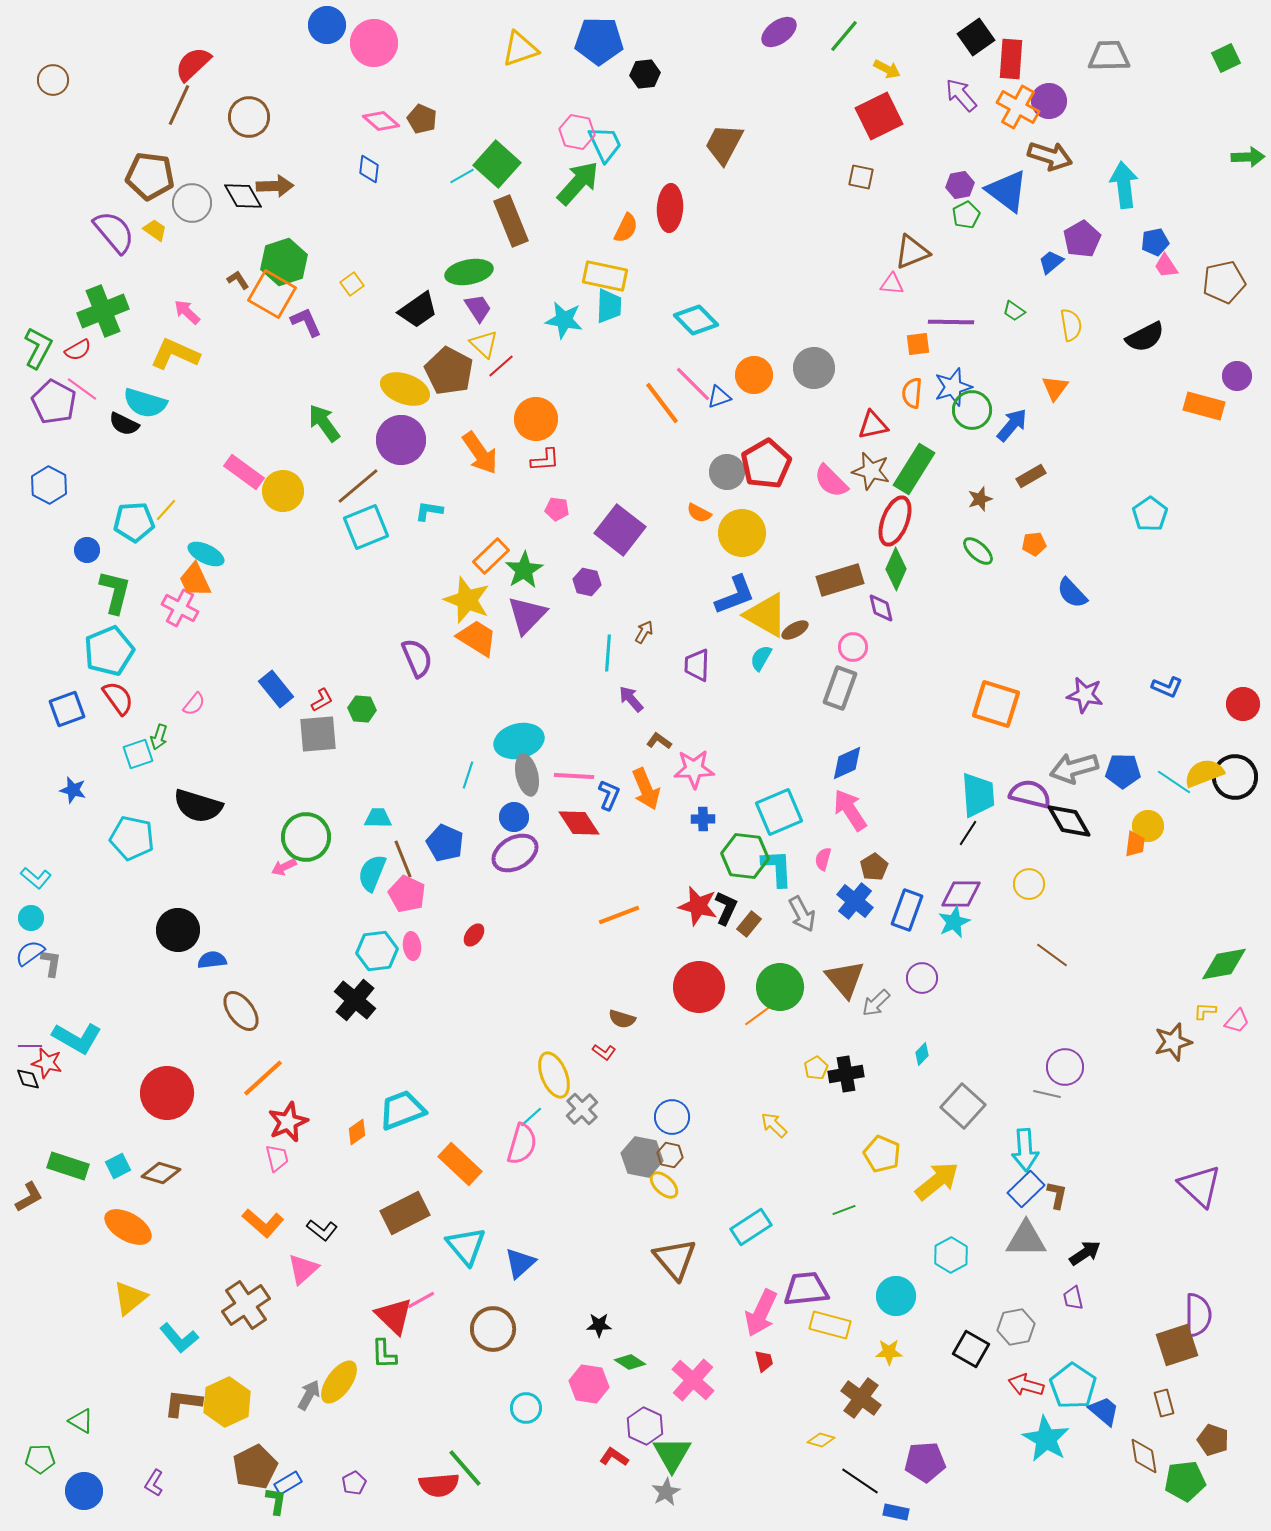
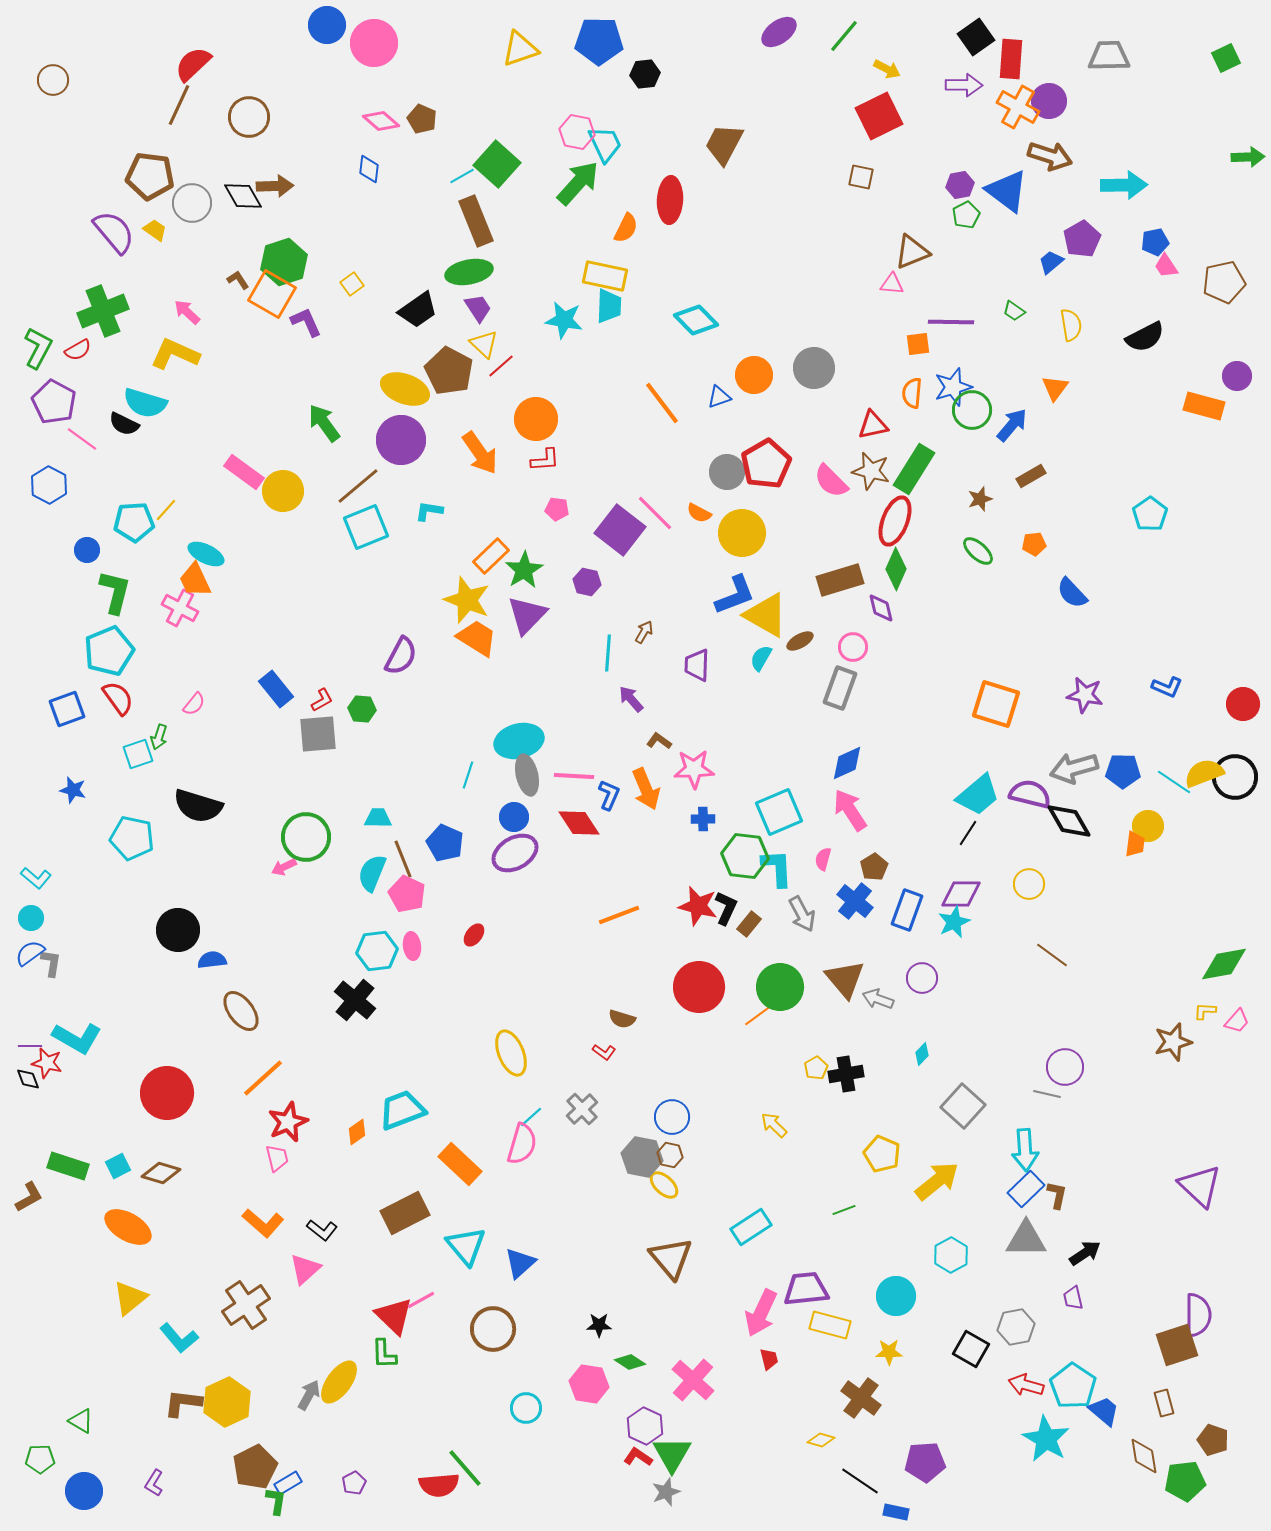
purple arrow at (961, 95): moved 3 px right, 10 px up; rotated 132 degrees clockwise
cyan arrow at (1124, 185): rotated 96 degrees clockwise
red ellipse at (670, 208): moved 8 px up
brown rectangle at (511, 221): moved 35 px left
pink line at (693, 384): moved 38 px left, 129 px down
pink line at (82, 389): moved 50 px down
brown ellipse at (795, 630): moved 5 px right, 11 px down
purple semicircle at (417, 658): moved 16 px left, 2 px up; rotated 51 degrees clockwise
cyan trapezoid at (978, 795): rotated 54 degrees clockwise
gray arrow at (876, 1003): moved 2 px right, 4 px up; rotated 64 degrees clockwise
yellow ellipse at (554, 1075): moved 43 px left, 22 px up
brown triangle at (675, 1259): moved 4 px left, 1 px up
pink triangle at (303, 1269): moved 2 px right
red trapezoid at (764, 1361): moved 5 px right, 2 px up
red L-shape at (614, 1457): moved 24 px right
gray star at (666, 1492): rotated 8 degrees clockwise
